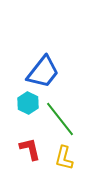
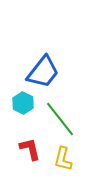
cyan hexagon: moved 5 px left
yellow L-shape: moved 1 px left, 1 px down
